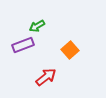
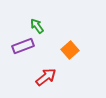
green arrow: rotated 84 degrees clockwise
purple rectangle: moved 1 px down
